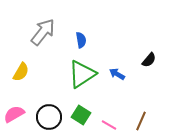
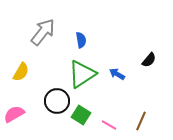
black circle: moved 8 px right, 16 px up
